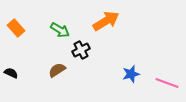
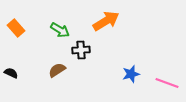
black cross: rotated 24 degrees clockwise
